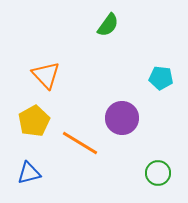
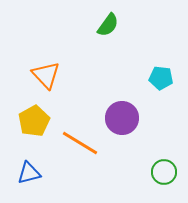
green circle: moved 6 px right, 1 px up
